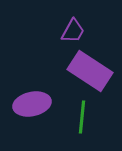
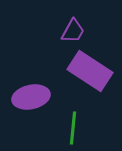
purple ellipse: moved 1 px left, 7 px up
green line: moved 9 px left, 11 px down
